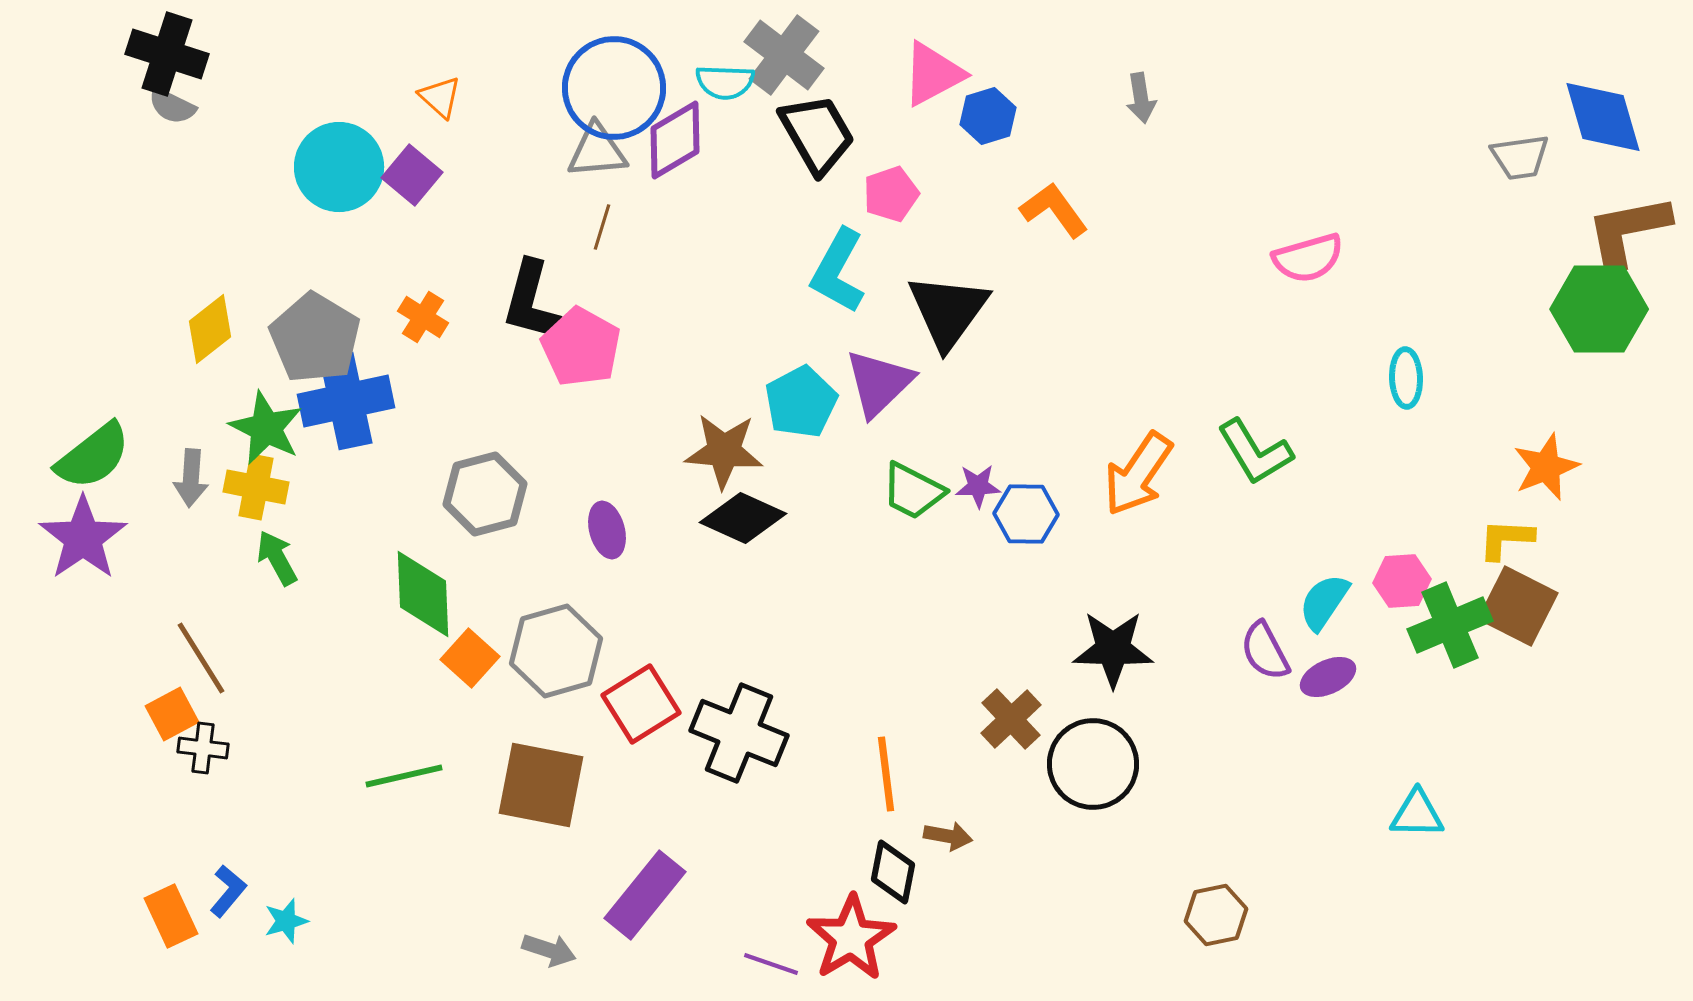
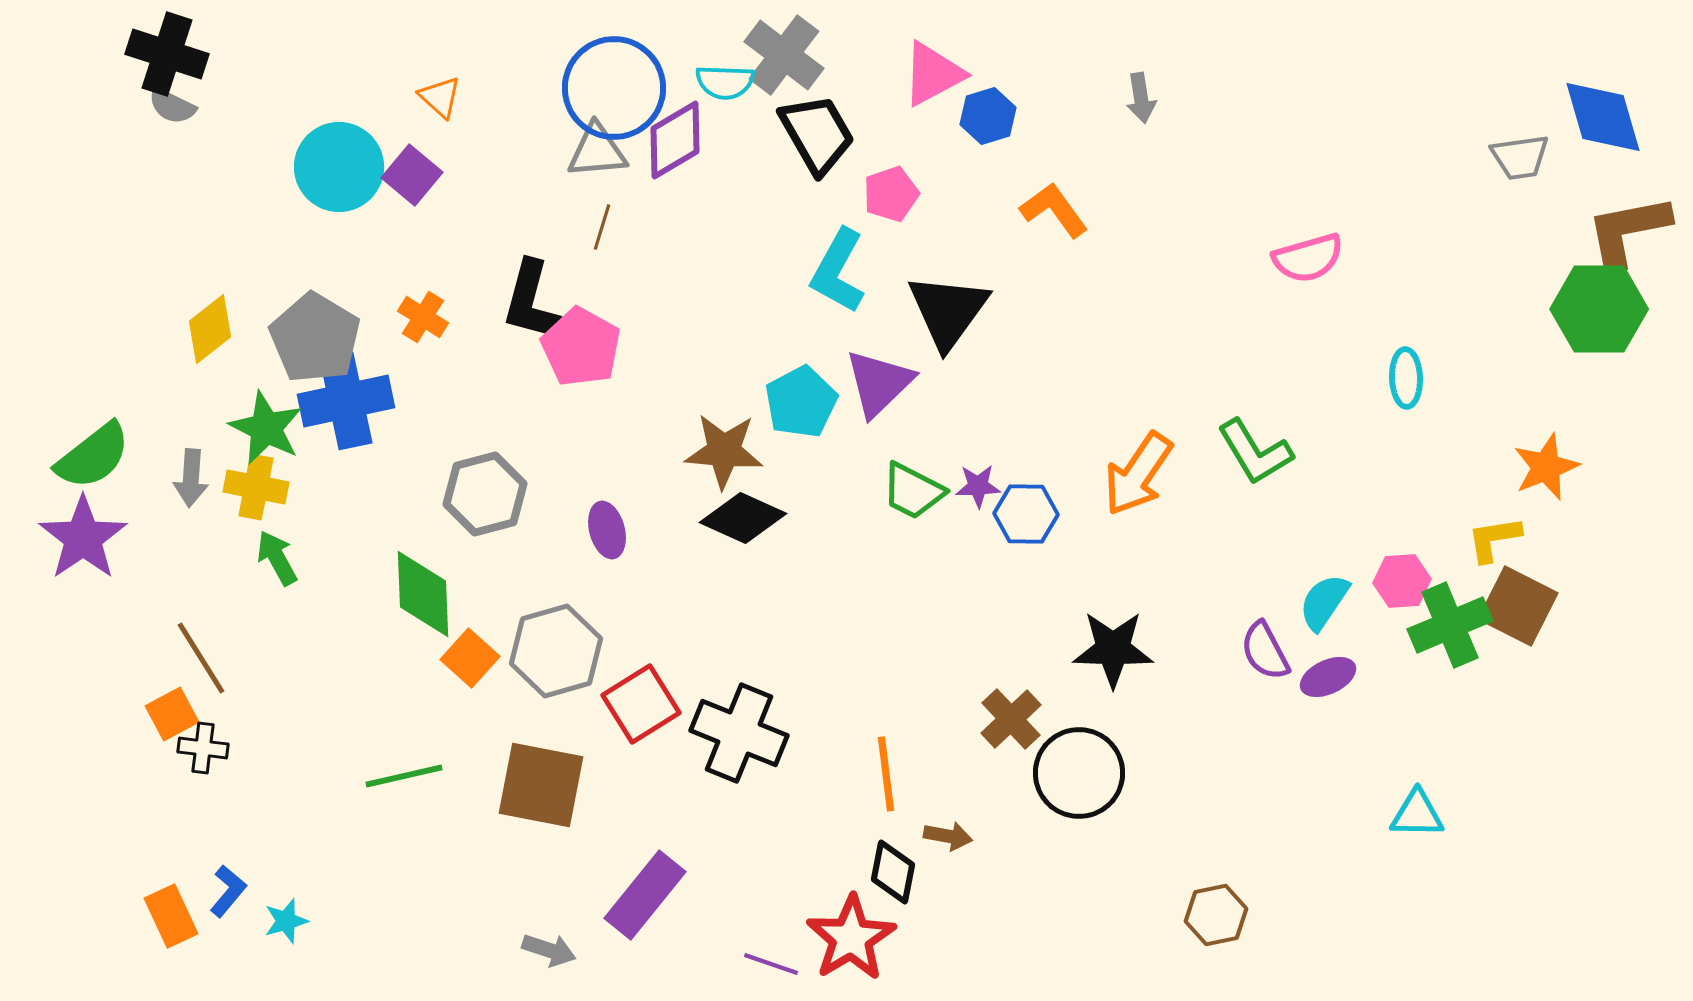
yellow L-shape at (1506, 539): moved 12 px left; rotated 12 degrees counterclockwise
black circle at (1093, 764): moved 14 px left, 9 px down
